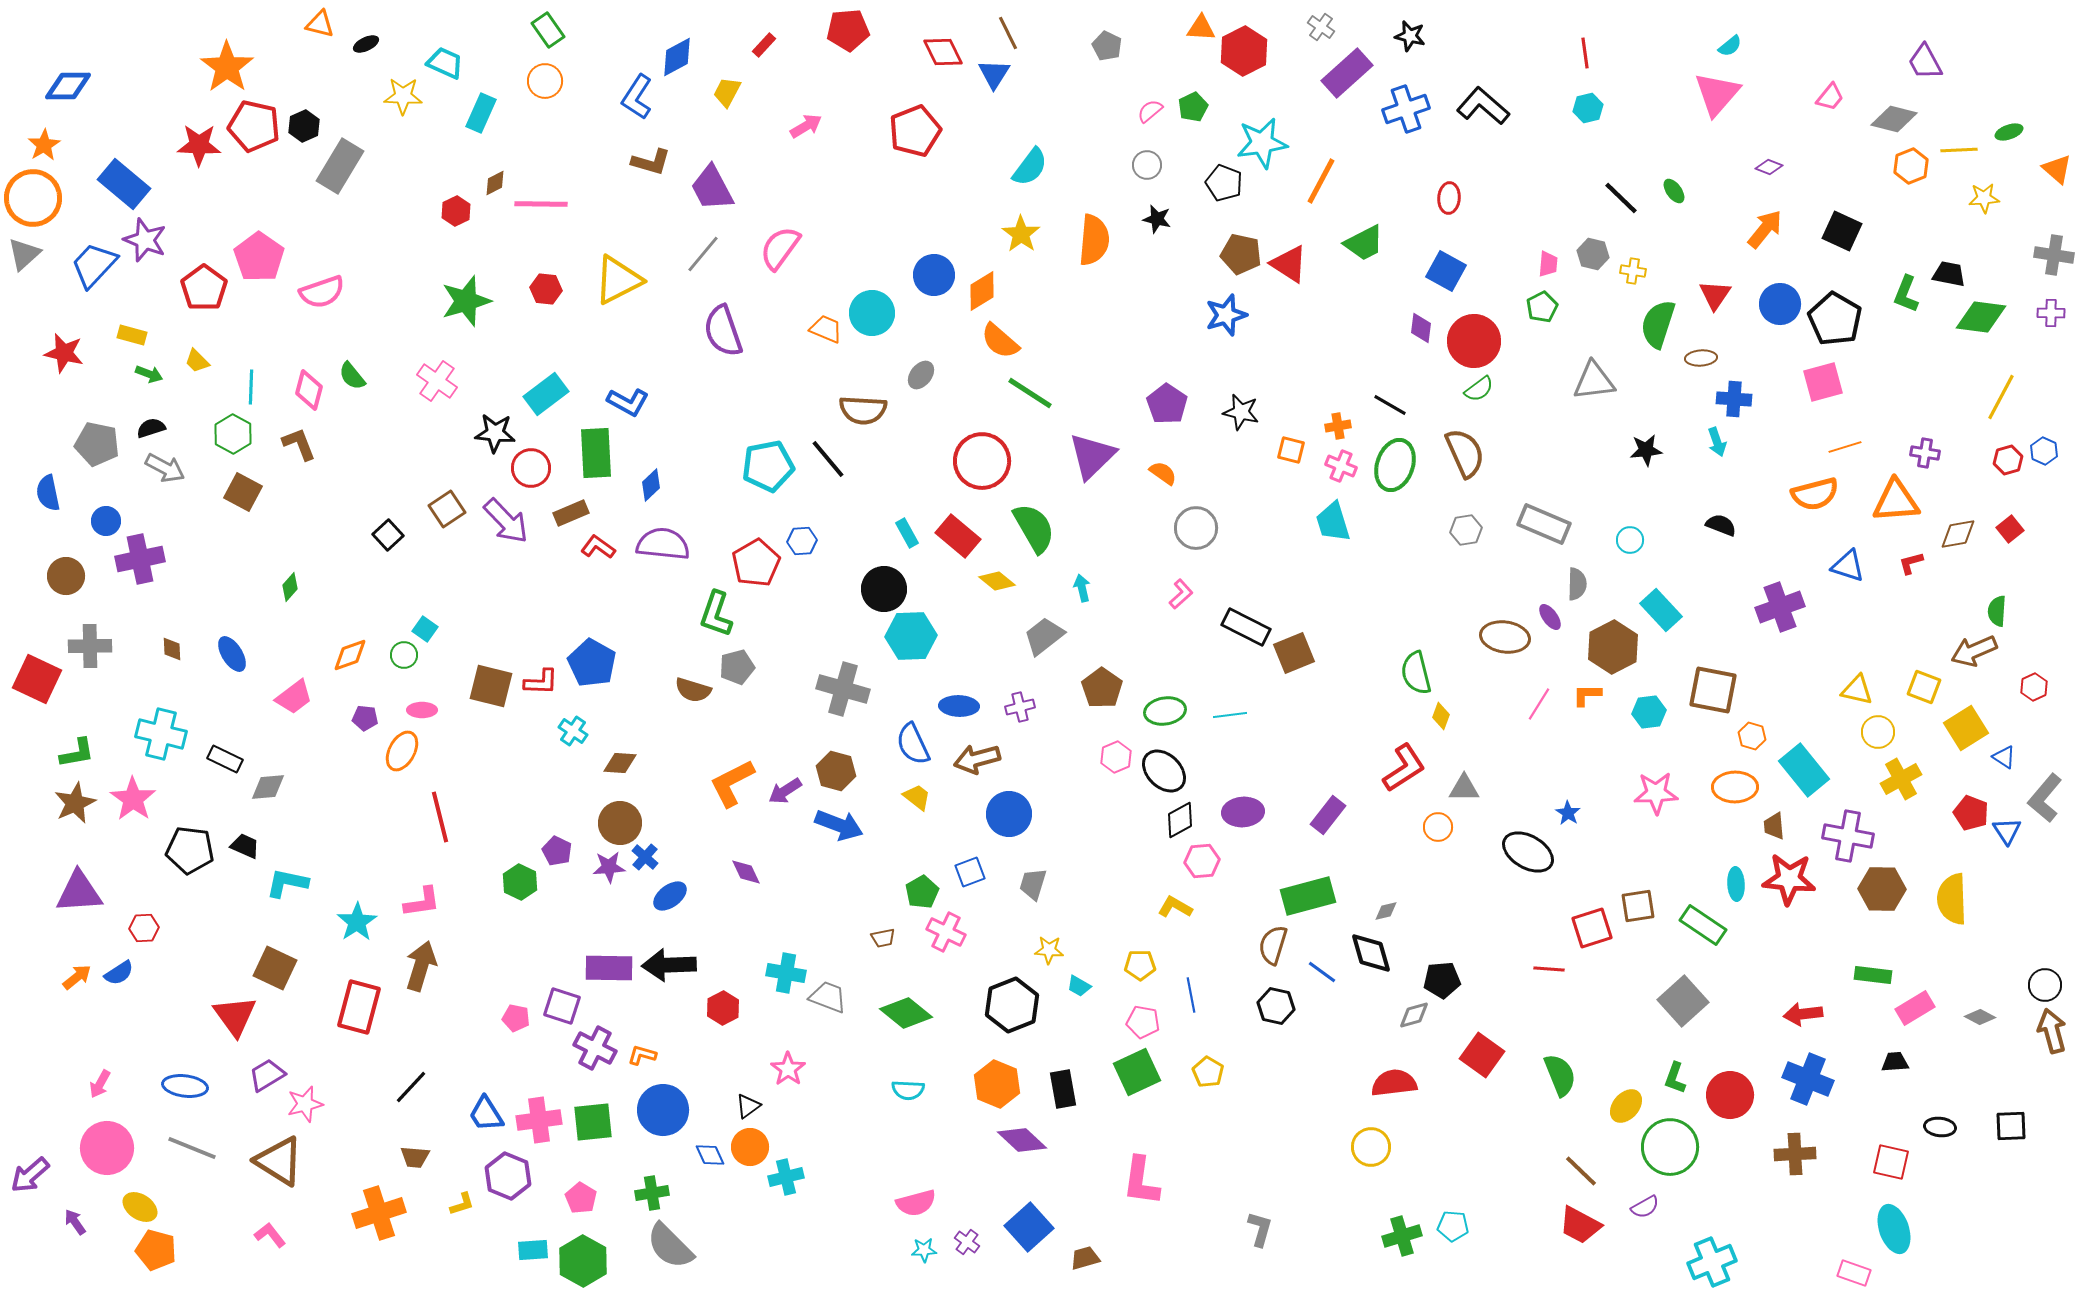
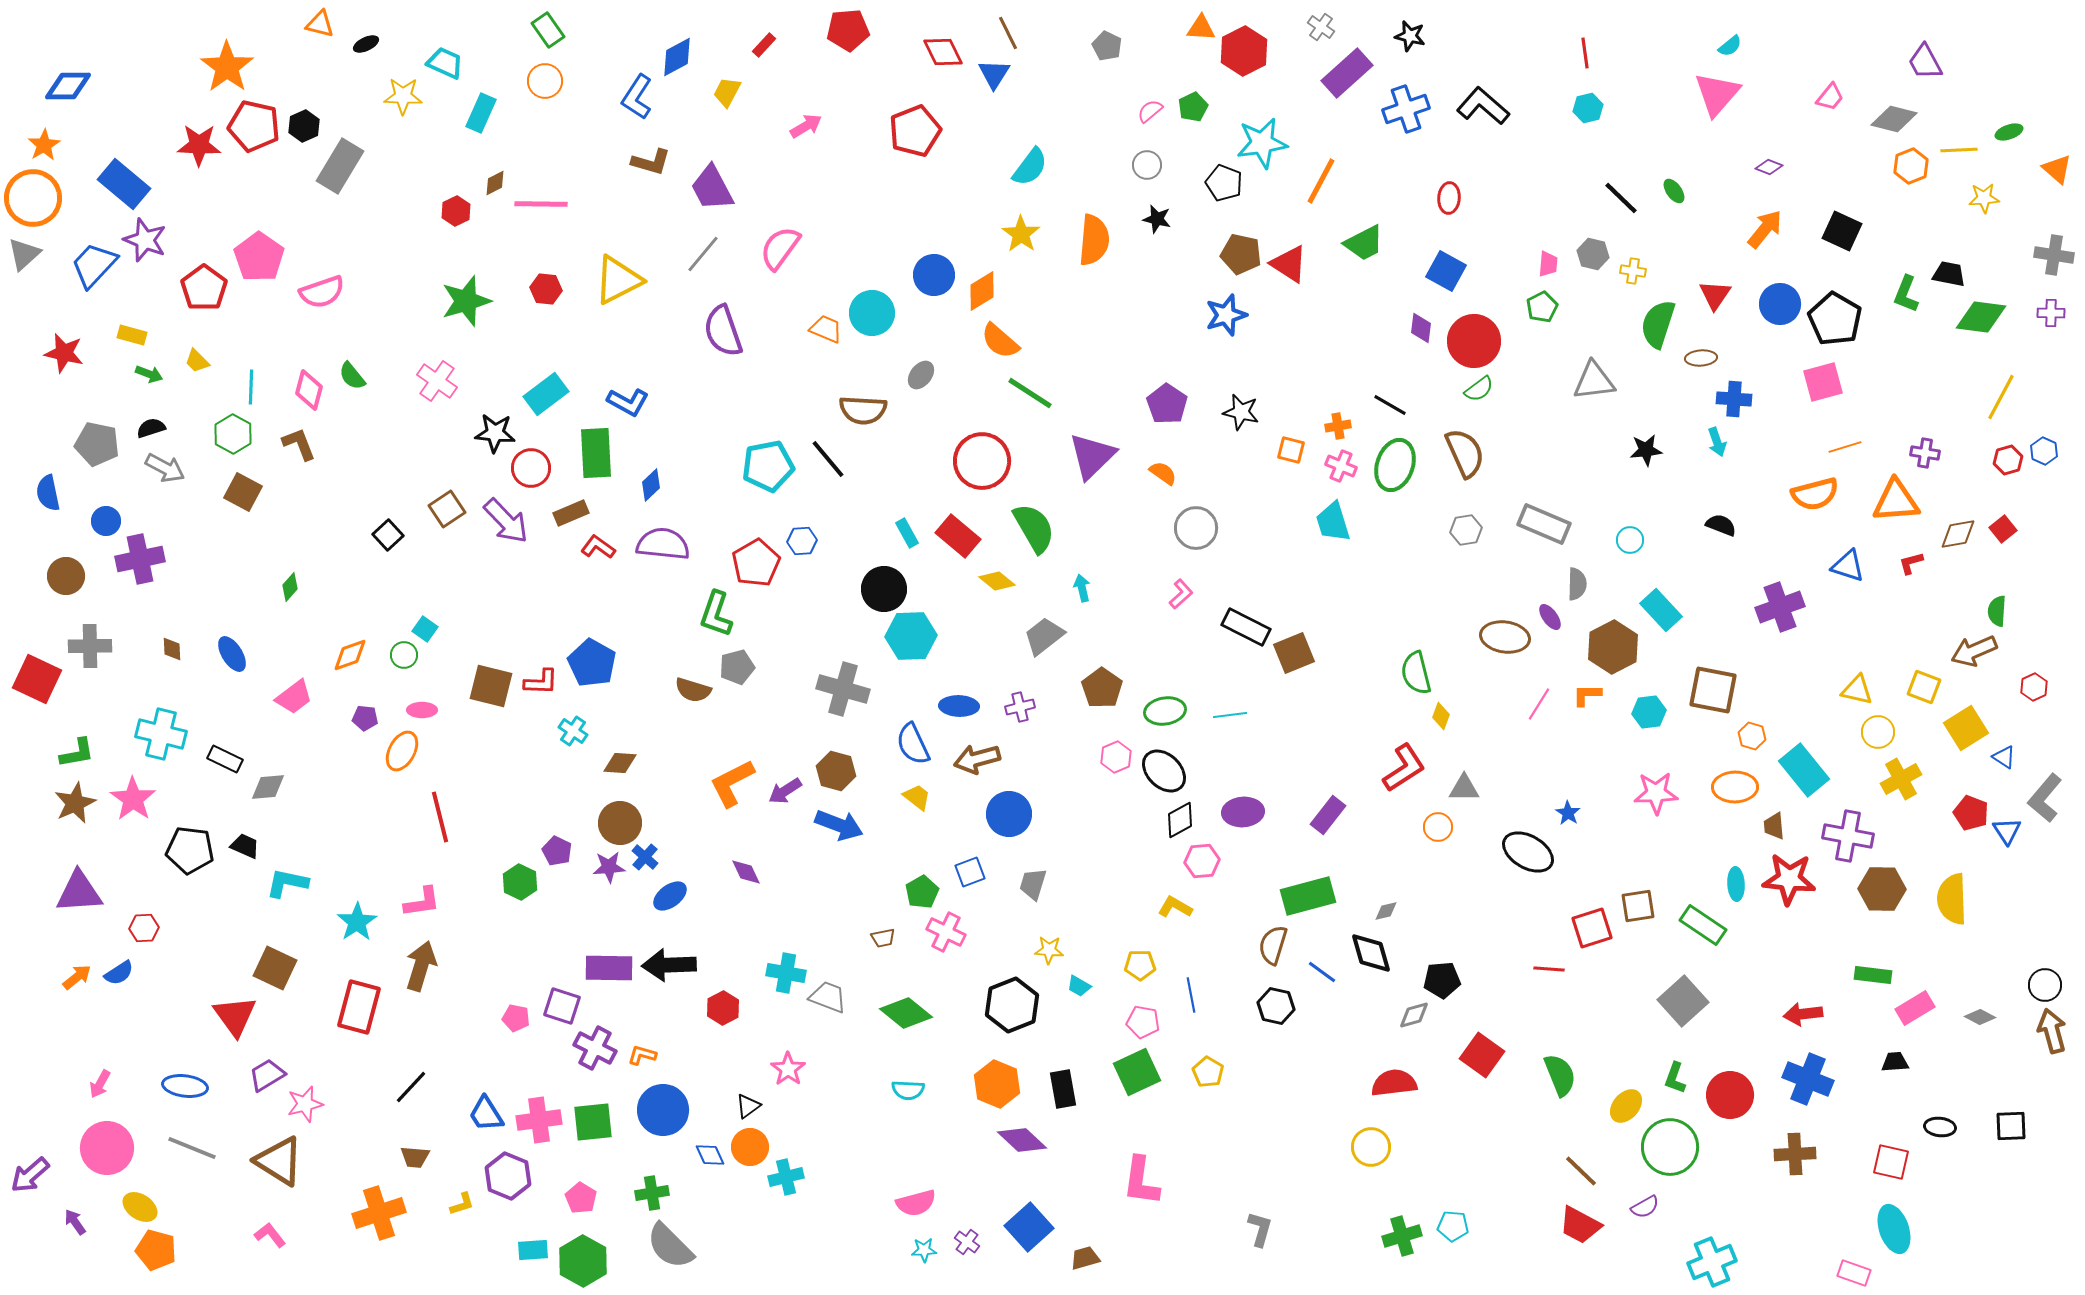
red square at (2010, 529): moved 7 px left
